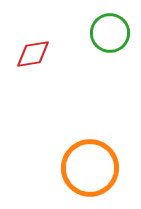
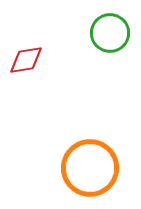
red diamond: moved 7 px left, 6 px down
